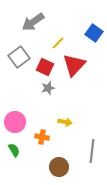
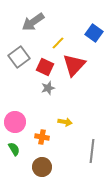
green semicircle: moved 1 px up
brown circle: moved 17 px left
